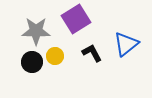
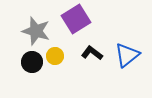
gray star: rotated 16 degrees clockwise
blue triangle: moved 1 px right, 11 px down
black L-shape: rotated 25 degrees counterclockwise
